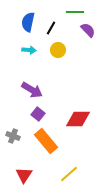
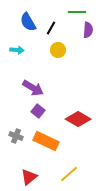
green line: moved 2 px right
blue semicircle: rotated 42 degrees counterclockwise
purple semicircle: rotated 49 degrees clockwise
cyan arrow: moved 12 px left
purple arrow: moved 1 px right, 2 px up
purple square: moved 3 px up
red diamond: rotated 30 degrees clockwise
gray cross: moved 3 px right
orange rectangle: rotated 25 degrees counterclockwise
red triangle: moved 5 px right, 2 px down; rotated 18 degrees clockwise
